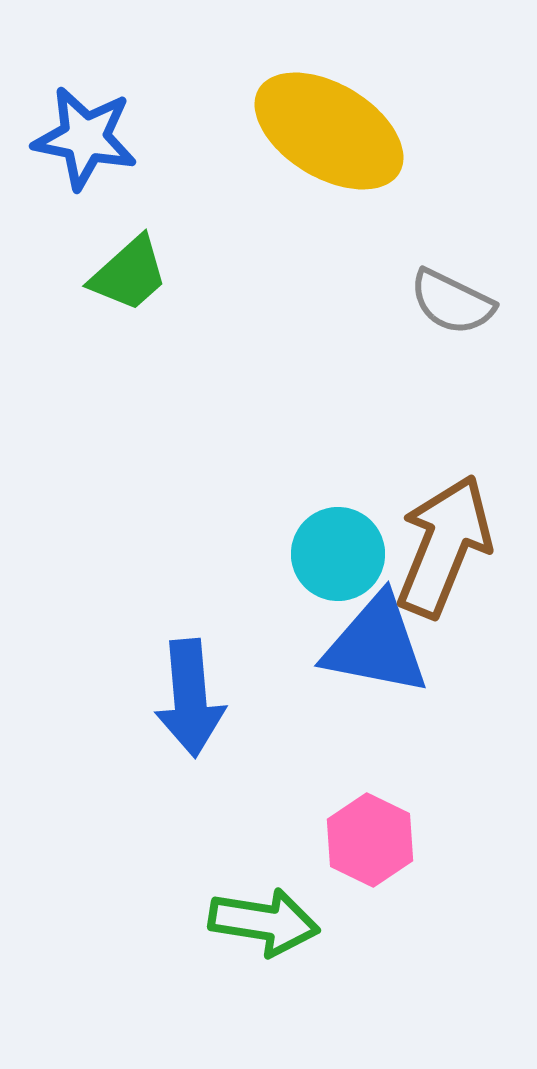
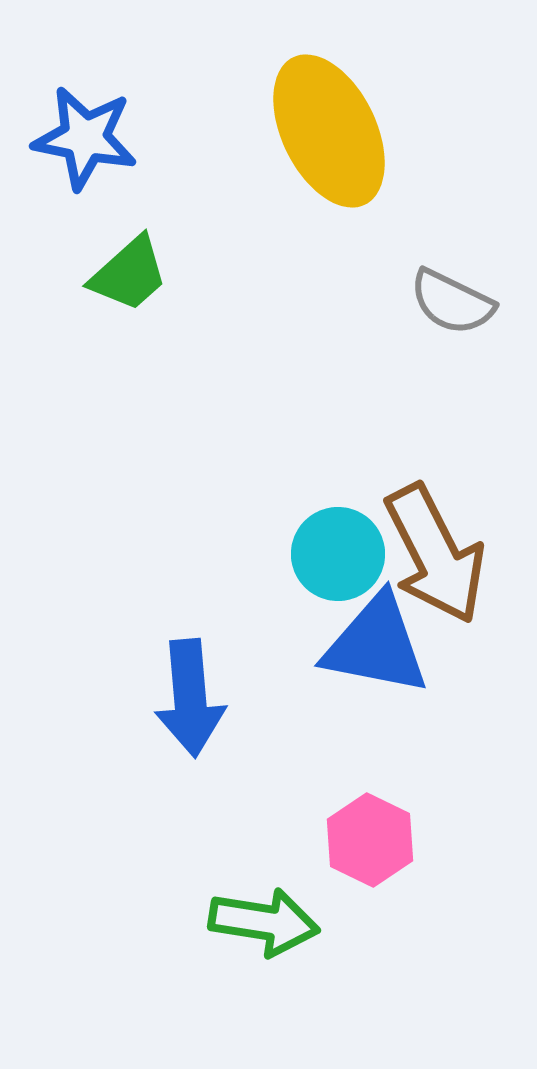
yellow ellipse: rotated 33 degrees clockwise
brown arrow: moved 9 px left, 8 px down; rotated 131 degrees clockwise
